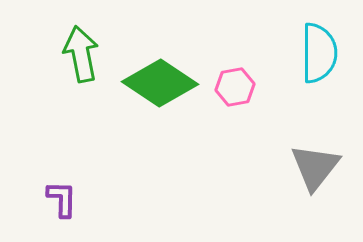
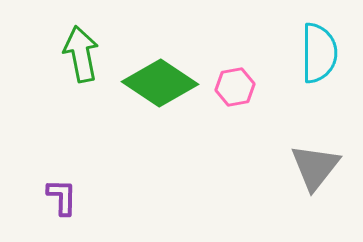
purple L-shape: moved 2 px up
